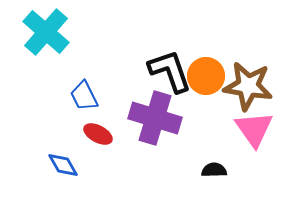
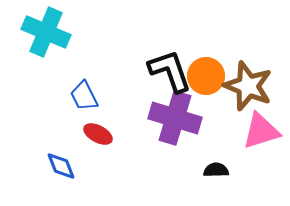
cyan cross: rotated 18 degrees counterclockwise
brown star: rotated 12 degrees clockwise
purple cross: moved 20 px right
pink triangle: moved 7 px right, 2 px down; rotated 48 degrees clockwise
blue diamond: moved 2 px left, 1 px down; rotated 8 degrees clockwise
black semicircle: moved 2 px right
